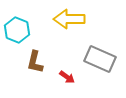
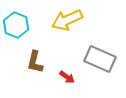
yellow arrow: moved 2 px left, 1 px down; rotated 24 degrees counterclockwise
cyan hexagon: moved 1 px left, 5 px up
